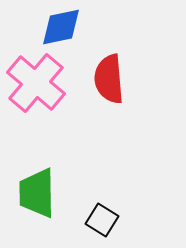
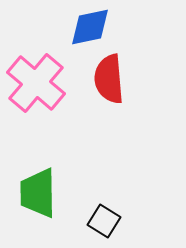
blue diamond: moved 29 px right
green trapezoid: moved 1 px right
black square: moved 2 px right, 1 px down
